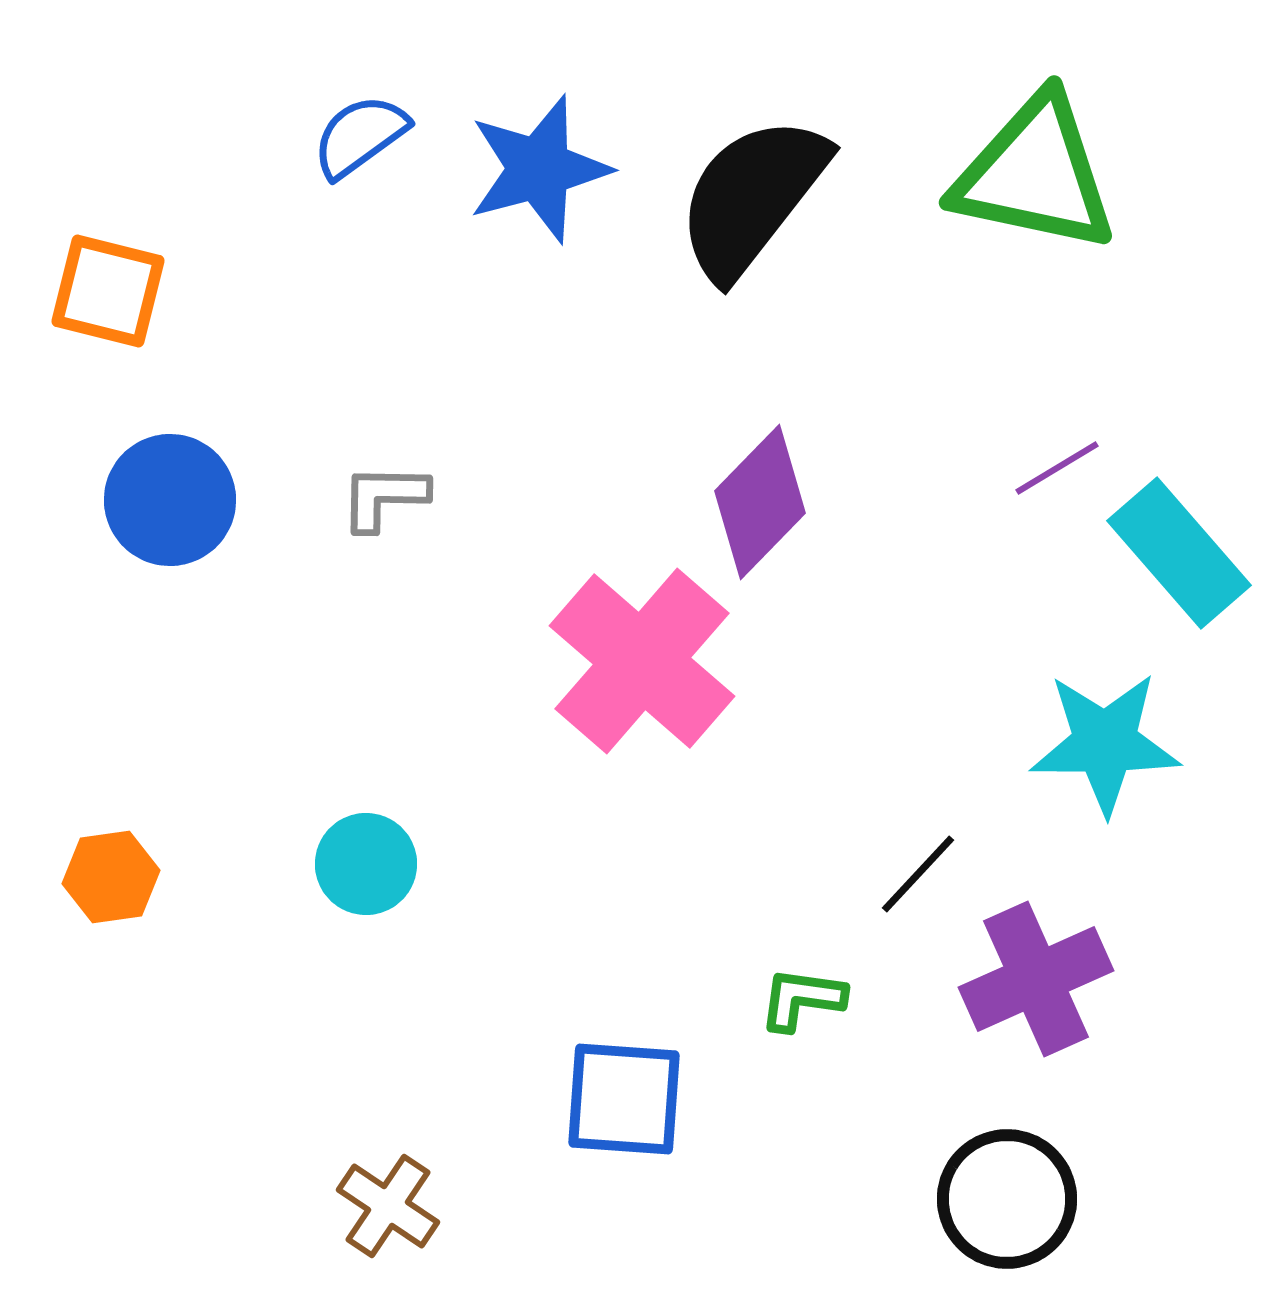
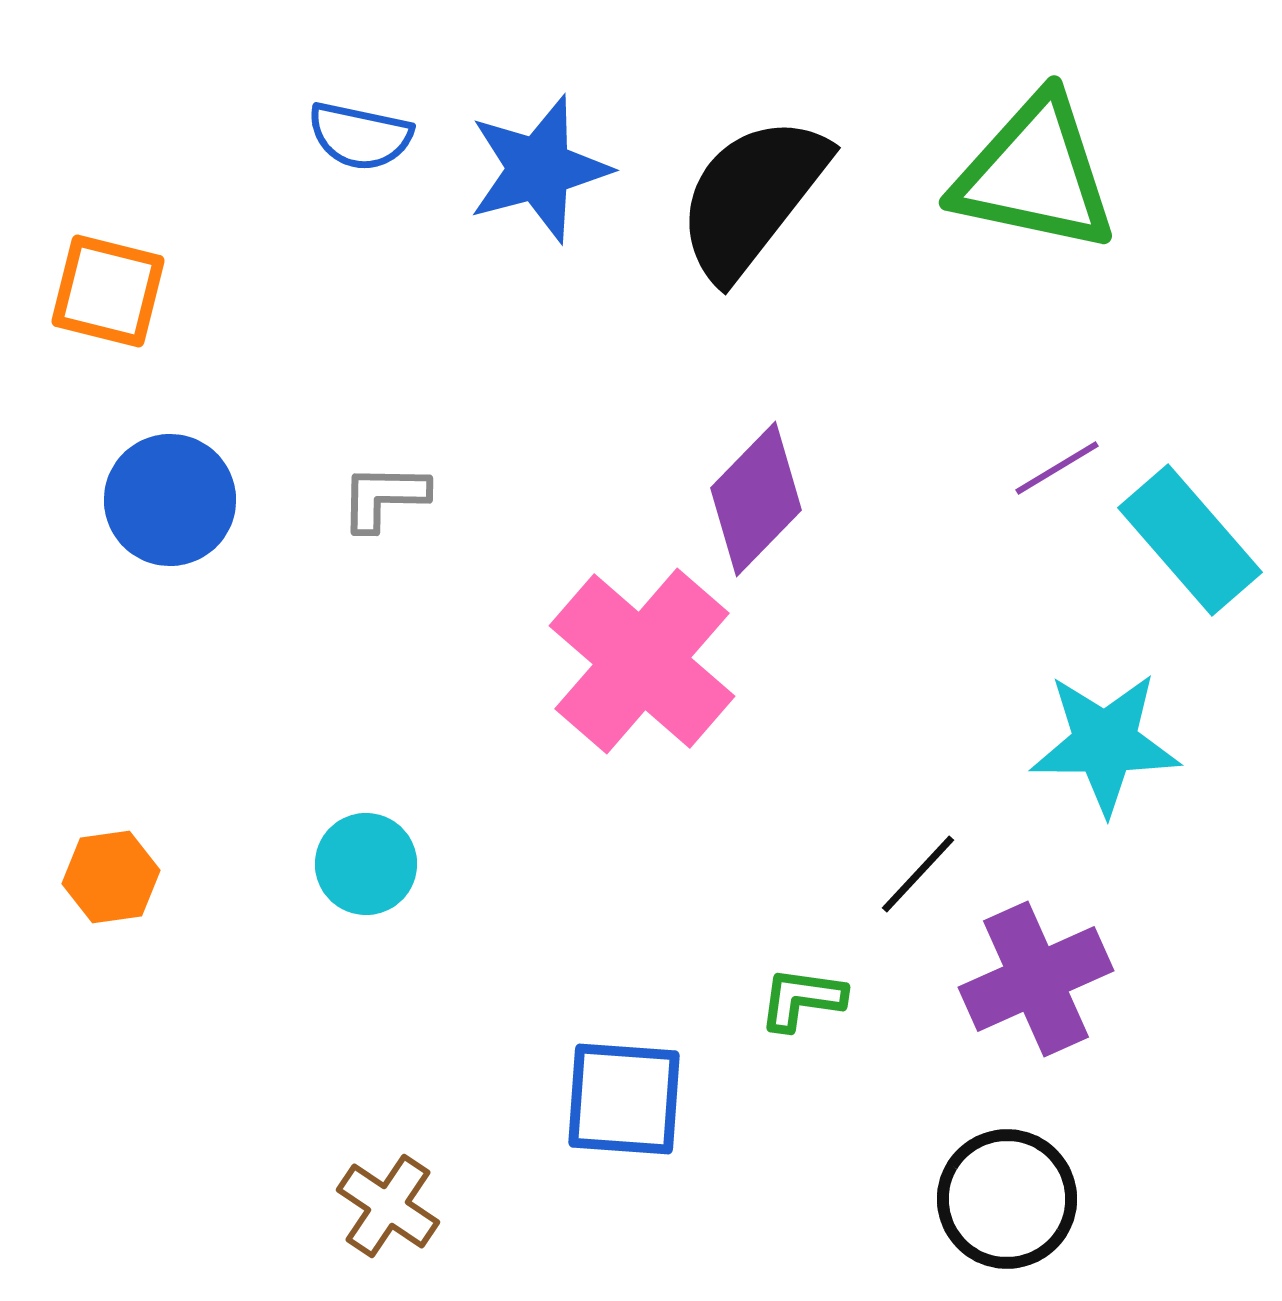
blue semicircle: rotated 132 degrees counterclockwise
purple diamond: moved 4 px left, 3 px up
cyan rectangle: moved 11 px right, 13 px up
